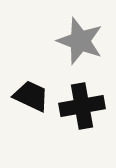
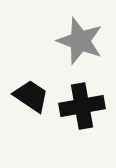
black trapezoid: rotated 9 degrees clockwise
